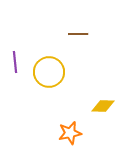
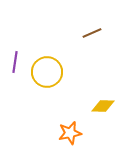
brown line: moved 14 px right, 1 px up; rotated 24 degrees counterclockwise
purple line: rotated 15 degrees clockwise
yellow circle: moved 2 px left
